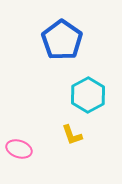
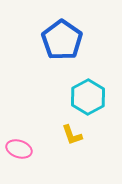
cyan hexagon: moved 2 px down
